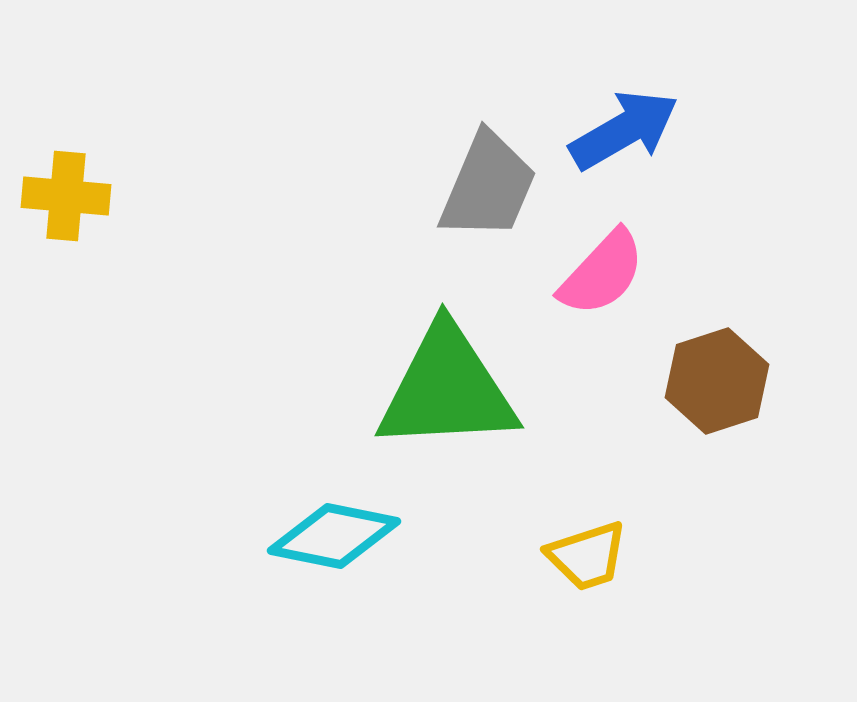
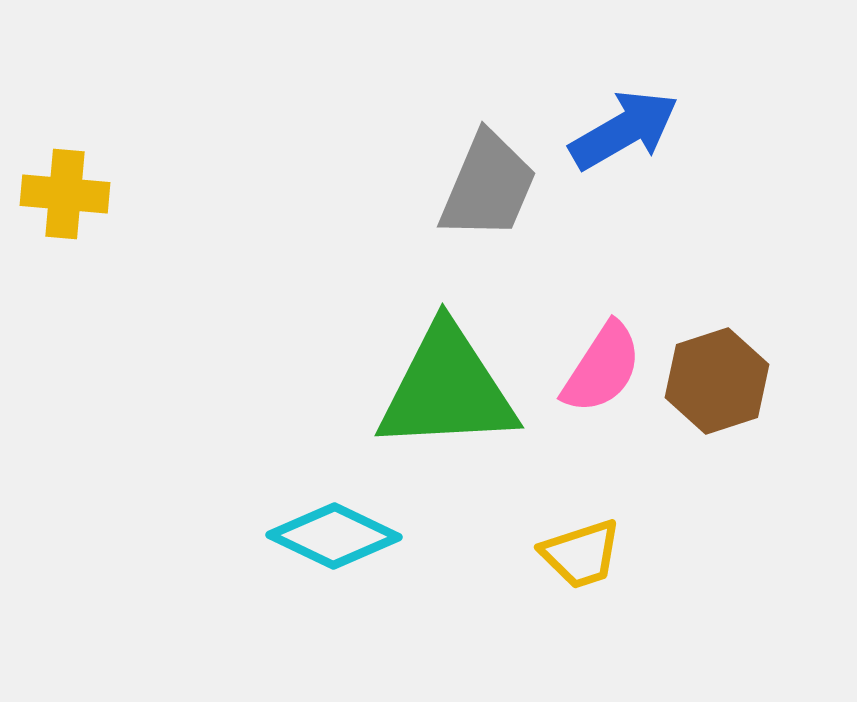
yellow cross: moved 1 px left, 2 px up
pink semicircle: moved 95 px down; rotated 10 degrees counterclockwise
cyan diamond: rotated 14 degrees clockwise
yellow trapezoid: moved 6 px left, 2 px up
